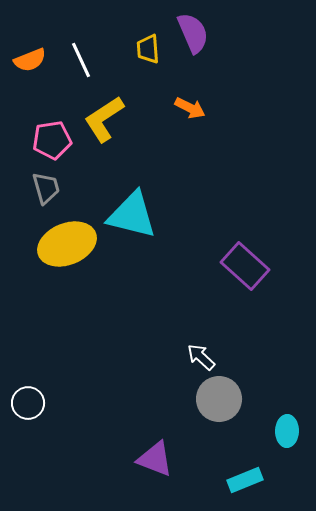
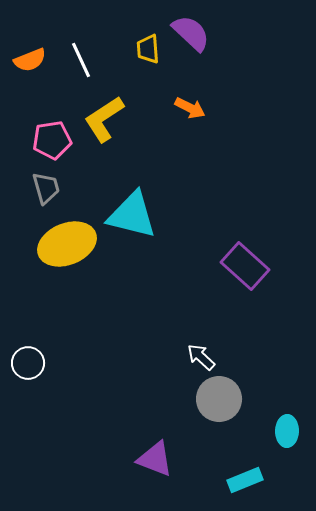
purple semicircle: moved 2 px left; rotated 24 degrees counterclockwise
white circle: moved 40 px up
